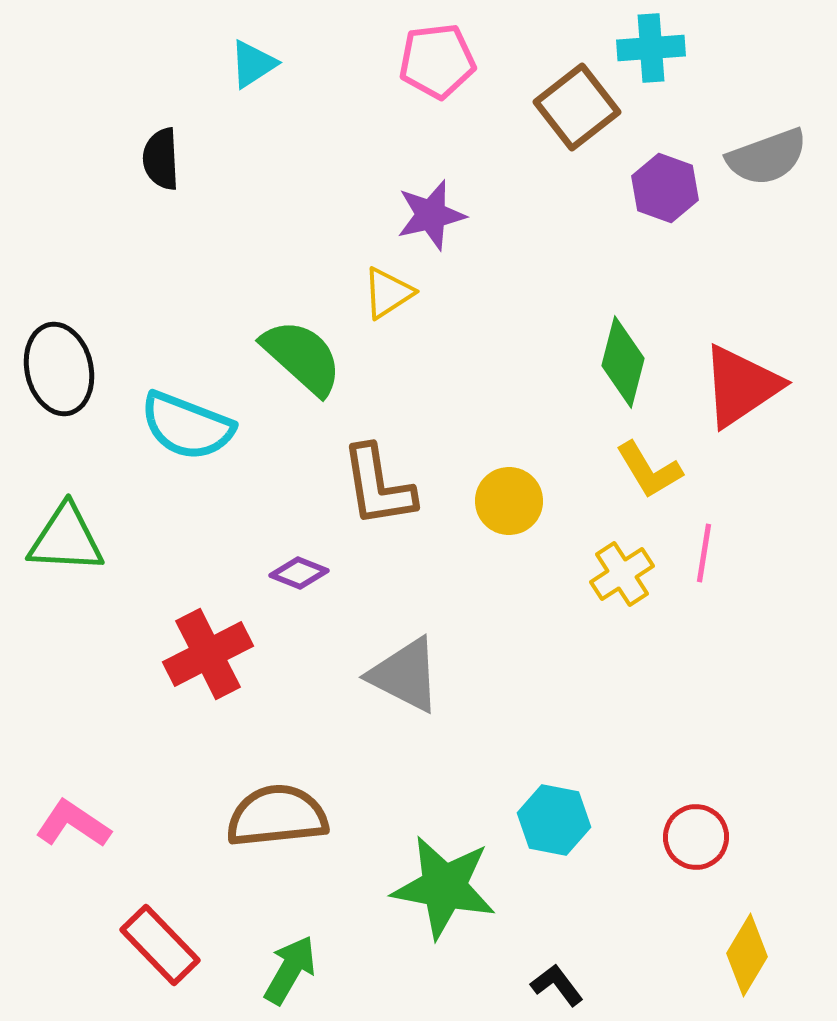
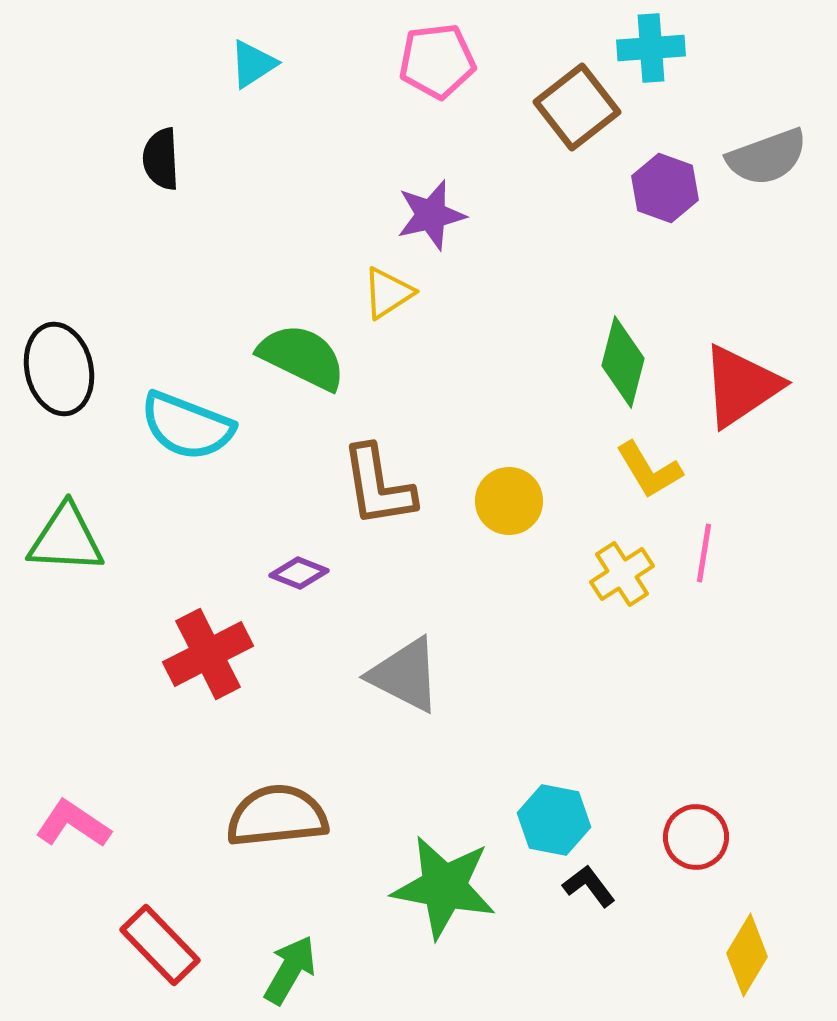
green semicircle: rotated 16 degrees counterclockwise
black L-shape: moved 32 px right, 99 px up
